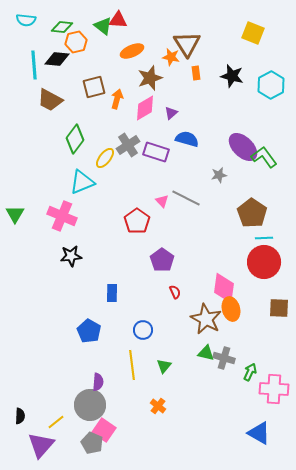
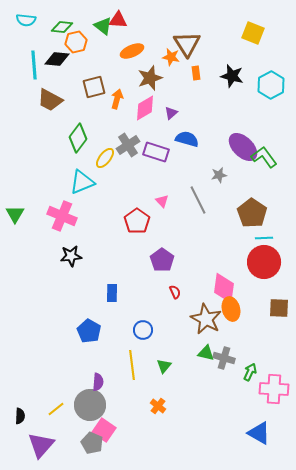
green diamond at (75, 139): moved 3 px right, 1 px up
gray line at (186, 198): moved 12 px right, 2 px down; rotated 36 degrees clockwise
yellow line at (56, 422): moved 13 px up
